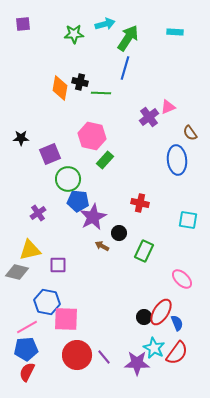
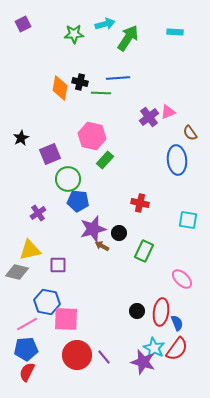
purple square at (23, 24): rotated 21 degrees counterclockwise
blue line at (125, 68): moved 7 px left, 10 px down; rotated 70 degrees clockwise
pink triangle at (168, 107): moved 5 px down
black star at (21, 138): rotated 28 degrees counterclockwise
purple star at (93, 217): moved 12 px down; rotated 12 degrees clockwise
red ellipse at (161, 312): rotated 24 degrees counterclockwise
black circle at (144, 317): moved 7 px left, 6 px up
pink line at (27, 327): moved 3 px up
red semicircle at (177, 353): moved 4 px up
purple star at (137, 363): moved 6 px right, 1 px up; rotated 15 degrees clockwise
